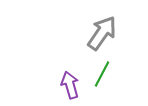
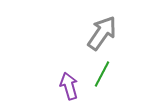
purple arrow: moved 1 px left, 1 px down
